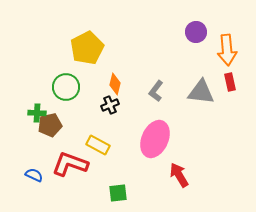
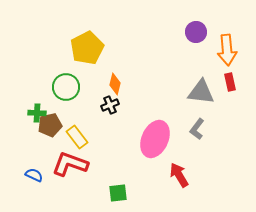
gray L-shape: moved 41 px right, 38 px down
yellow rectangle: moved 21 px left, 8 px up; rotated 25 degrees clockwise
